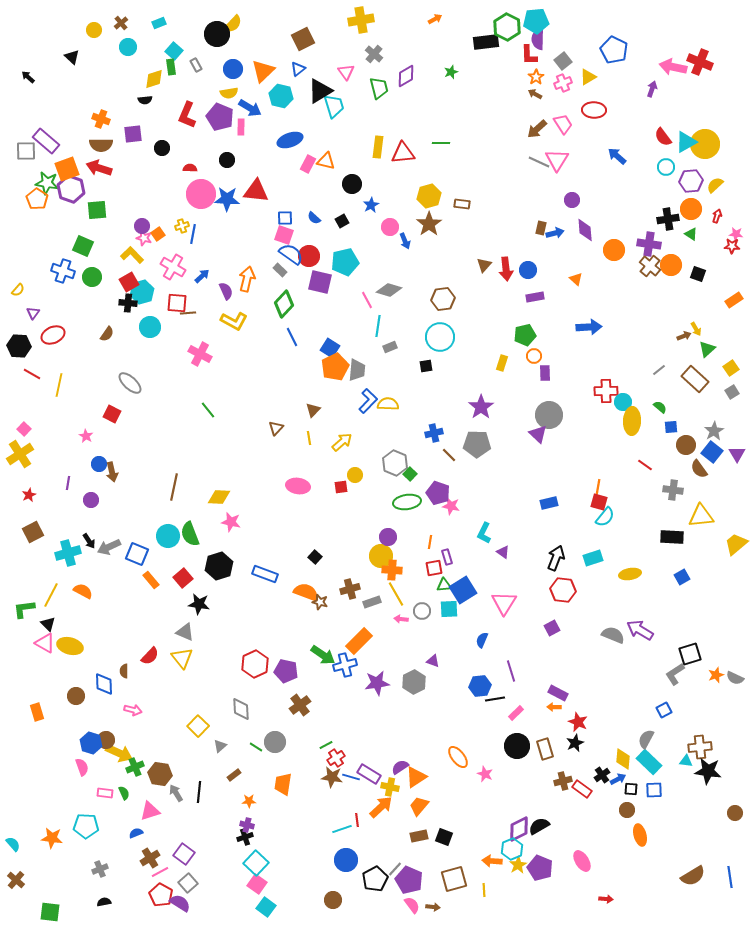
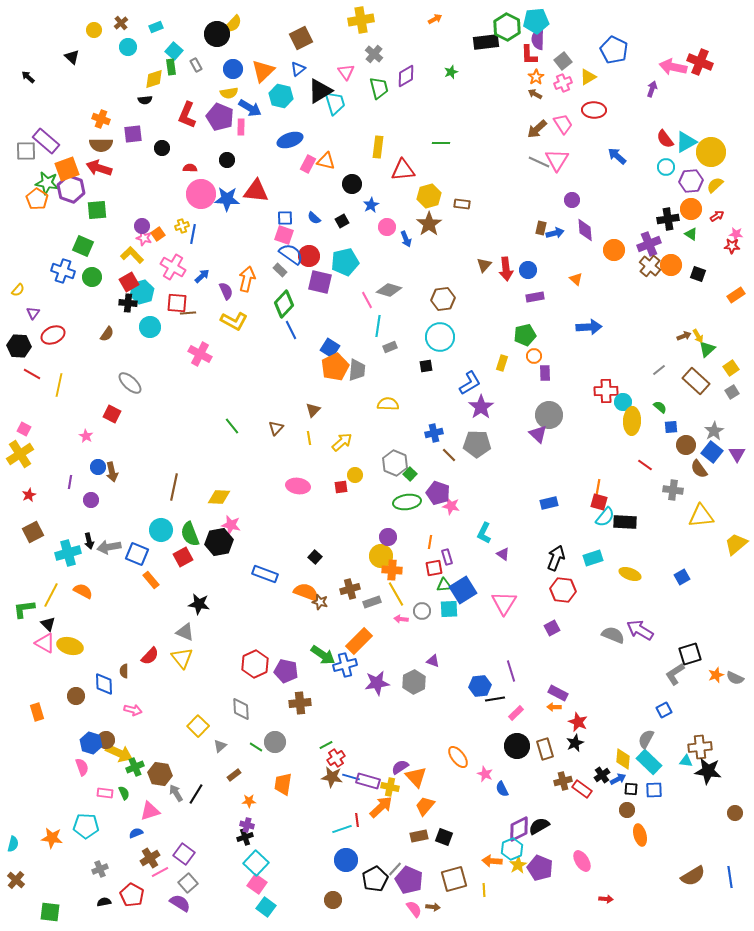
cyan rectangle at (159, 23): moved 3 px left, 4 px down
brown square at (303, 39): moved 2 px left, 1 px up
cyan trapezoid at (334, 106): moved 1 px right, 3 px up
red semicircle at (663, 137): moved 2 px right, 2 px down
yellow circle at (705, 144): moved 6 px right, 8 px down
red triangle at (403, 153): moved 17 px down
red arrow at (717, 216): rotated 40 degrees clockwise
pink circle at (390, 227): moved 3 px left
blue arrow at (405, 241): moved 1 px right, 2 px up
purple cross at (649, 244): rotated 30 degrees counterclockwise
orange rectangle at (734, 300): moved 2 px right, 5 px up
yellow arrow at (696, 329): moved 2 px right, 7 px down
blue line at (292, 337): moved 1 px left, 7 px up
brown rectangle at (695, 379): moved 1 px right, 2 px down
blue L-shape at (368, 401): moved 102 px right, 18 px up; rotated 15 degrees clockwise
green line at (208, 410): moved 24 px right, 16 px down
pink square at (24, 429): rotated 16 degrees counterclockwise
blue circle at (99, 464): moved 1 px left, 3 px down
purple line at (68, 483): moved 2 px right, 1 px up
pink star at (231, 522): moved 3 px down
cyan circle at (168, 536): moved 7 px left, 6 px up
black rectangle at (672, 537): moved 47 px left, 15 px up
black arrow at (89, 541): rotated 21 degrees clockwise
gray arrow at (109, 547): rotated 15 degrees clockwise
purple triangle at (503, 552): moved 2 px down
black hexagon at (219, 566): moved 24 px up; rotated 8 degrees clockwise
yellow ellipse at (630, 574): rotated 30 degrees clockwise
red square at (183, 578): moved 21 px up; rotated 12 degrees clockwise
blue semicircle at (482, 640): moved 20 px right, 149 px down; rotated 49 degrees counterclockwise
brown cross at (300, 705): moved 2 px up; rotated 30 degrees clockwise
purple rectangle at (369, 774): moved 1 px left, 7 px down; rotated 15 degrees counterclockwise
orange triangle at (416, 777): rotated 40 degrees counterclockwise
black line at (199, 792): moved 3 px left, 2 px down; rotated 25 degrees clockwise
orange trapezoid at (419, 806): moved 6 px right
cyan semicircle at (13, 844): rotated 56 degrees clockwise
red pentagon at (161, 895): moved 29 px left
pink semicircle at (412, 905): moved 2 px right, 4 px down
